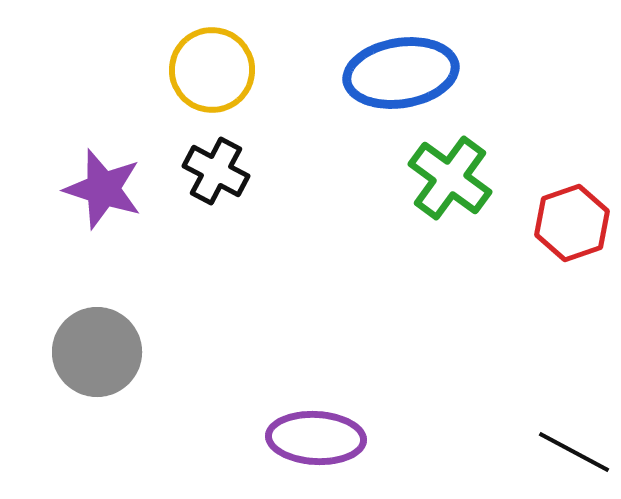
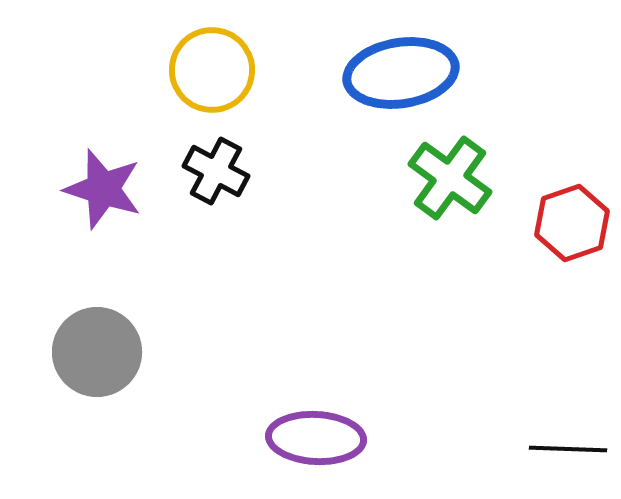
black line: moved 6 px left, 3 px up; rotated 26 degrees counterclockwise
